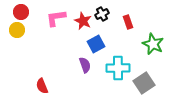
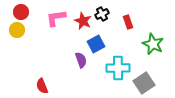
purple semicircle: moved 4 px left, 5 px up
